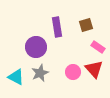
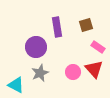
cyan triangle: moved 8 px down
